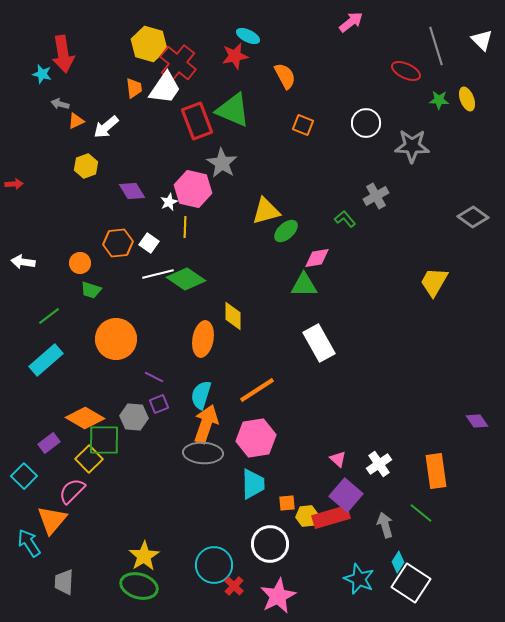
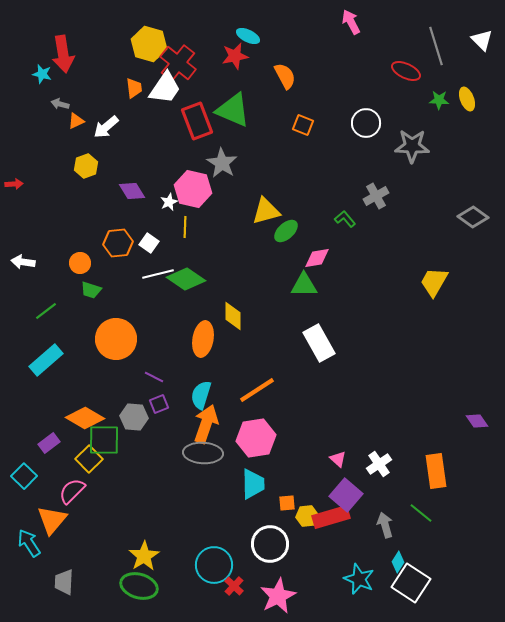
pink arrow at (351, 22): rotated 80 degrees counterclockwise
green line at (49, 316): moved 3 px left, 5 px up
